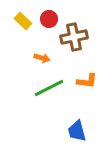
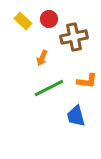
orange arrow: rotated 98 degrees clockwise
blue trapezoid: moved 1 px left, 15 px up
